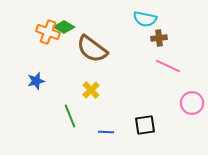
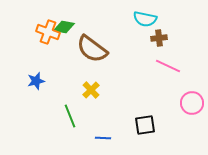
green diamond: rotated 20 degrees counterclockwise
blue line: moved 3 px left, 6 px down
